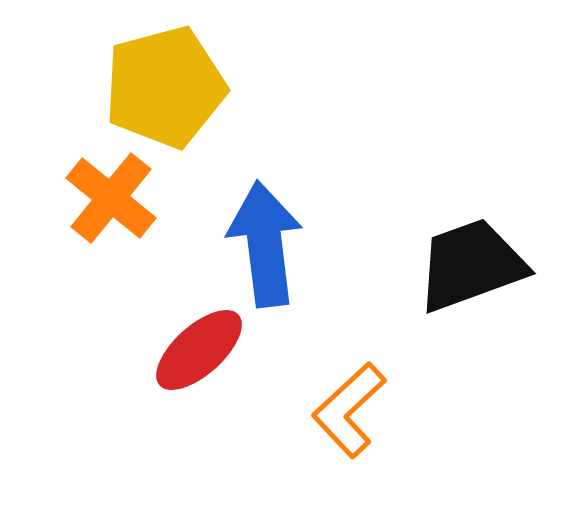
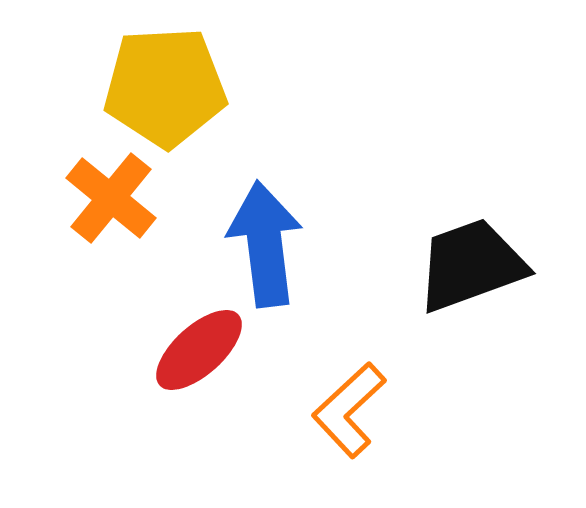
yellow pentagon: rotated 12 degrees clockwise
